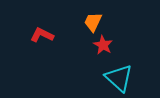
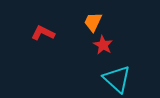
red L-shape: moved 1 px right, 2 px up
cyan triangle: moved 2 px left, 1 px down
